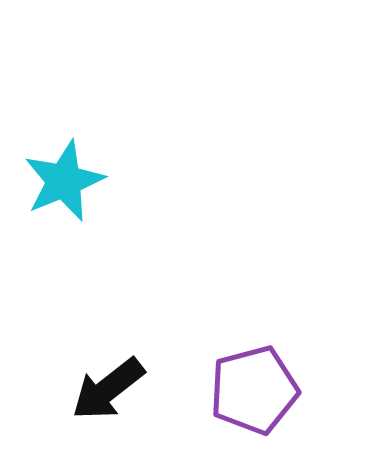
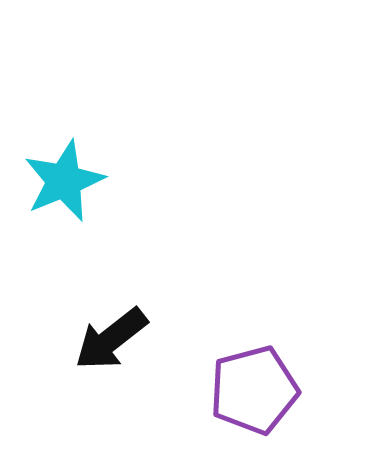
black arrow: moved 3 px right, 50 px up
